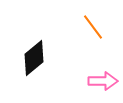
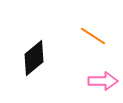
orange line: moved 9 px down; rotated 20 degrees counterclockwise
